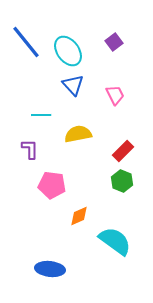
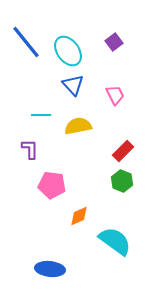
yellow semicircle: moved 8 px up
